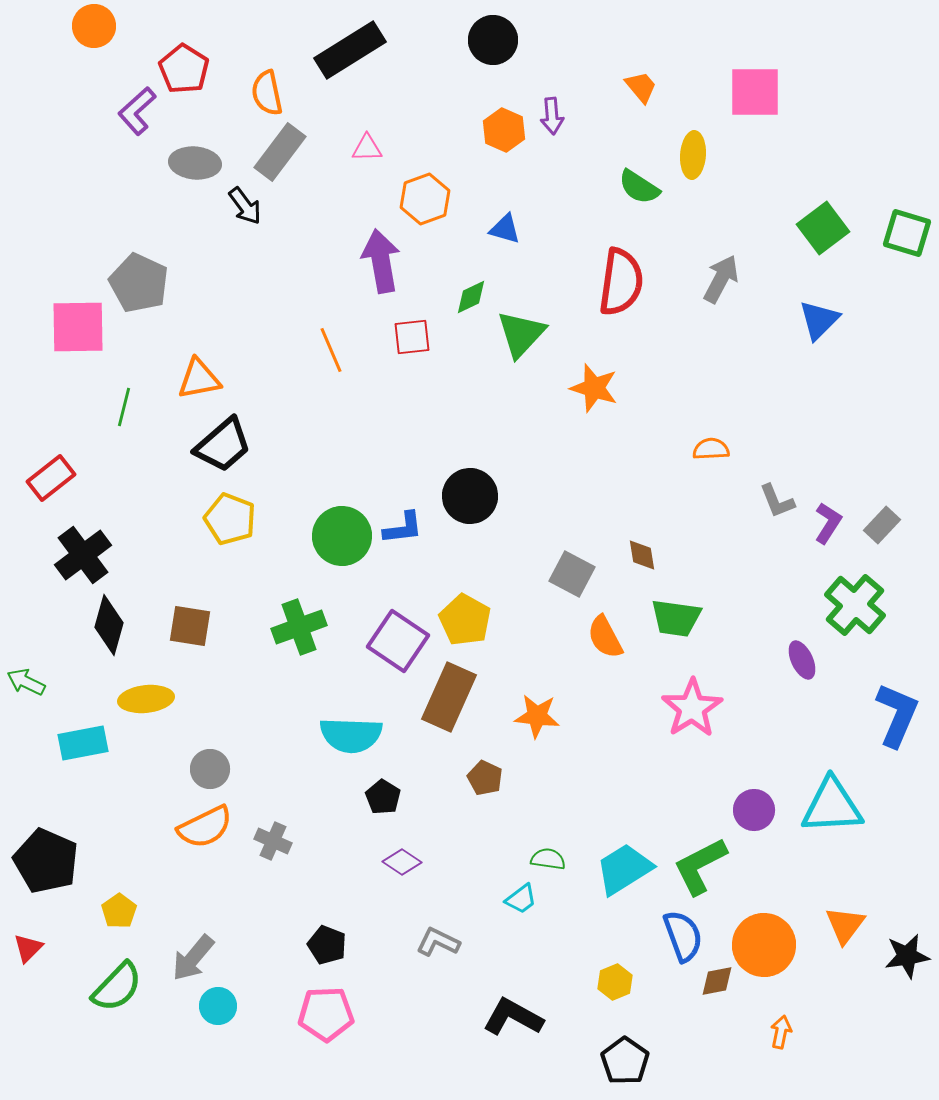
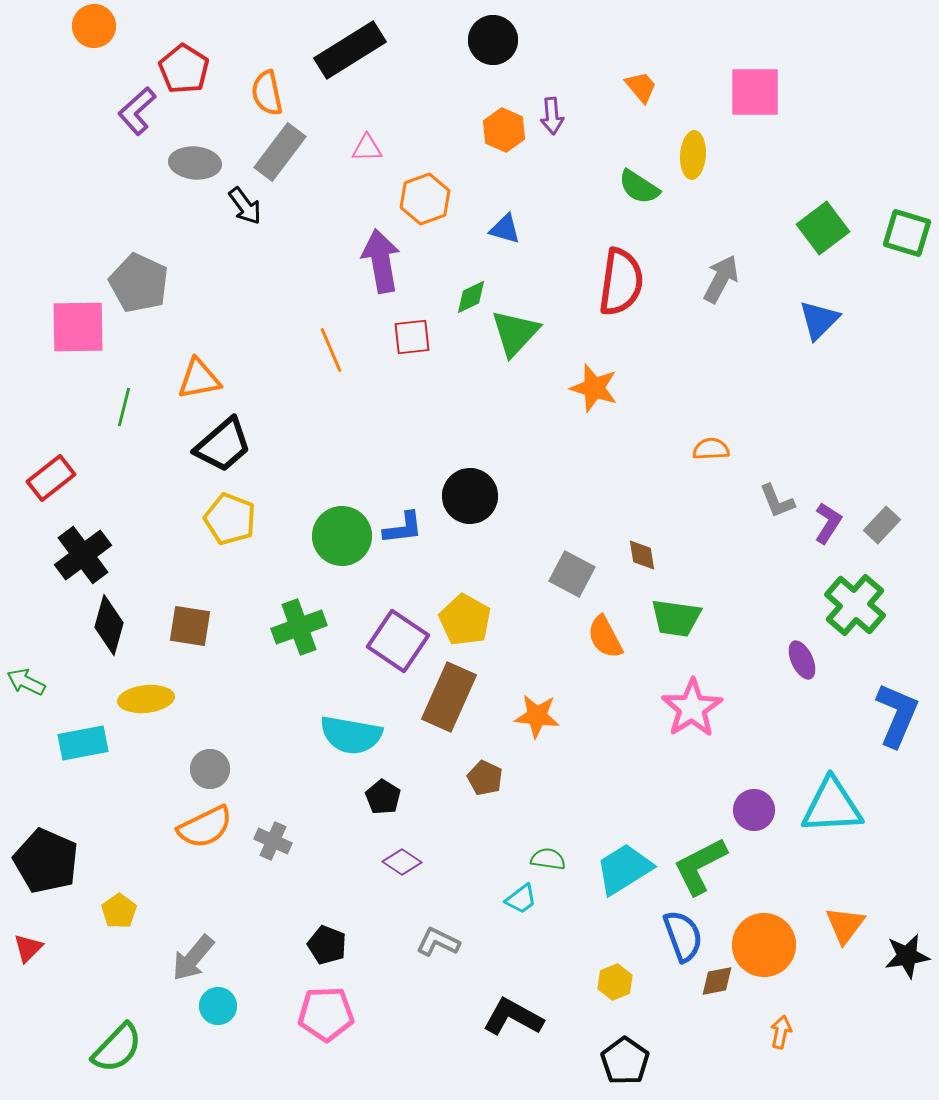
green triangle at (521, 334): moved 6 px left, 1 px up
cyan semicircle at (351, 735): rotated 8 degrees clockwise
green semicircle at (117, 987): moved 61 px down
